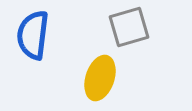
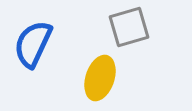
blue semicircle: moved 9 px down; rotated 18 degrees clockwise
